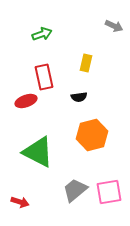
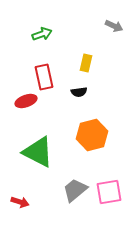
black semicircle: moved 5 px up
